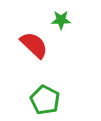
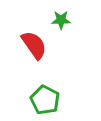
red semicircle: rotated 12 degrees clockwise
